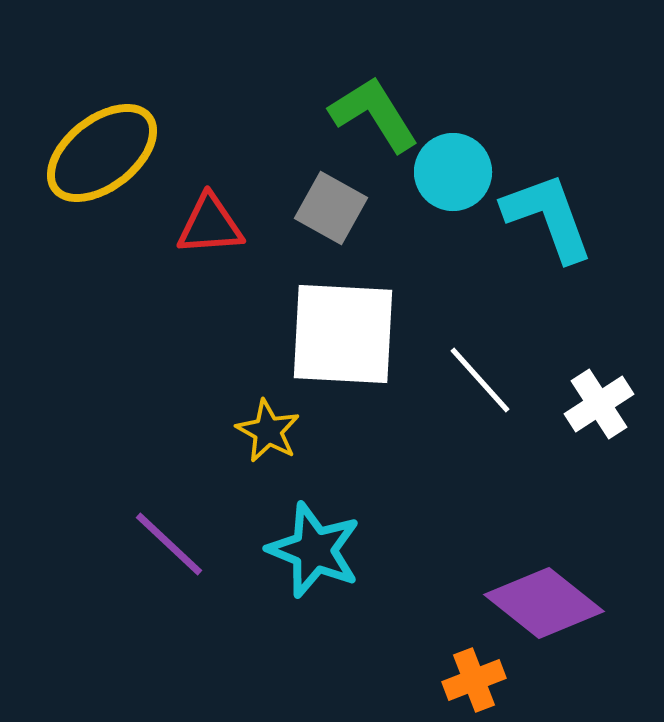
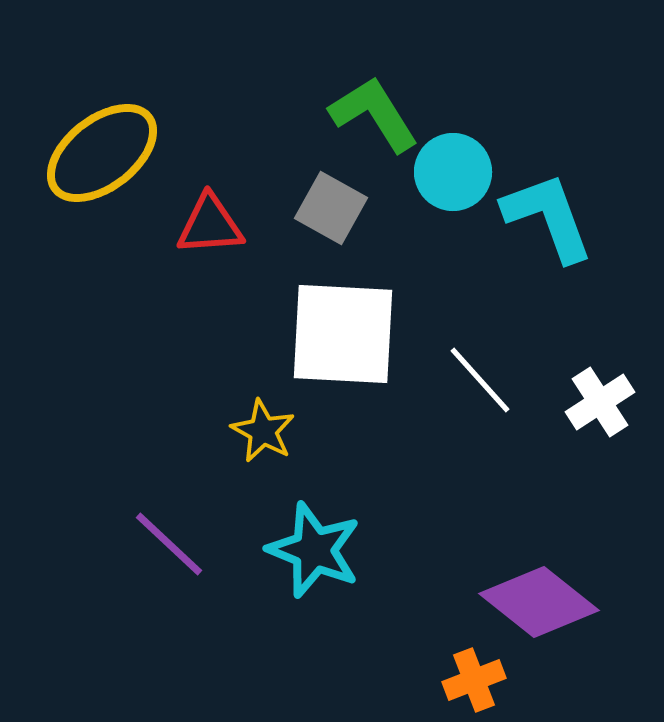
white cross: moved 1 px right, 2 px up
yellow star: moved 5 px left
purple diamond: moved 5 px left, 1 px up
